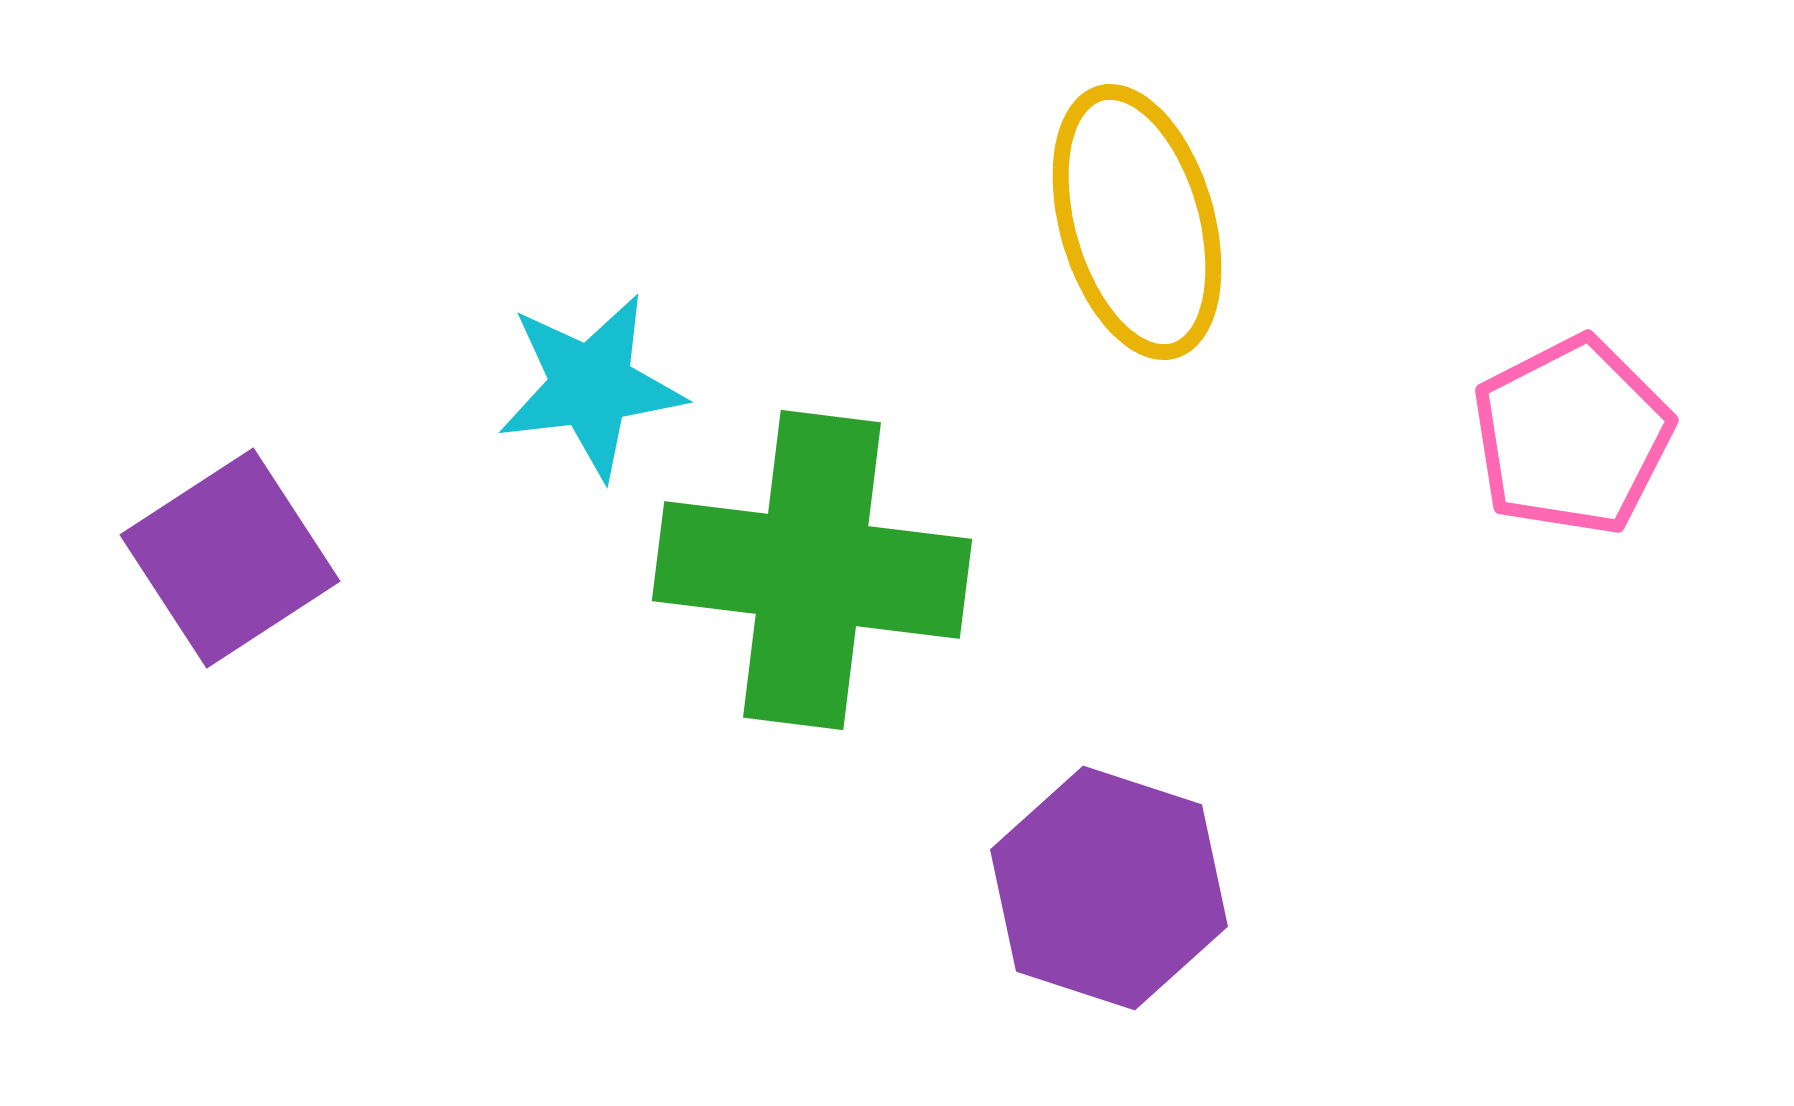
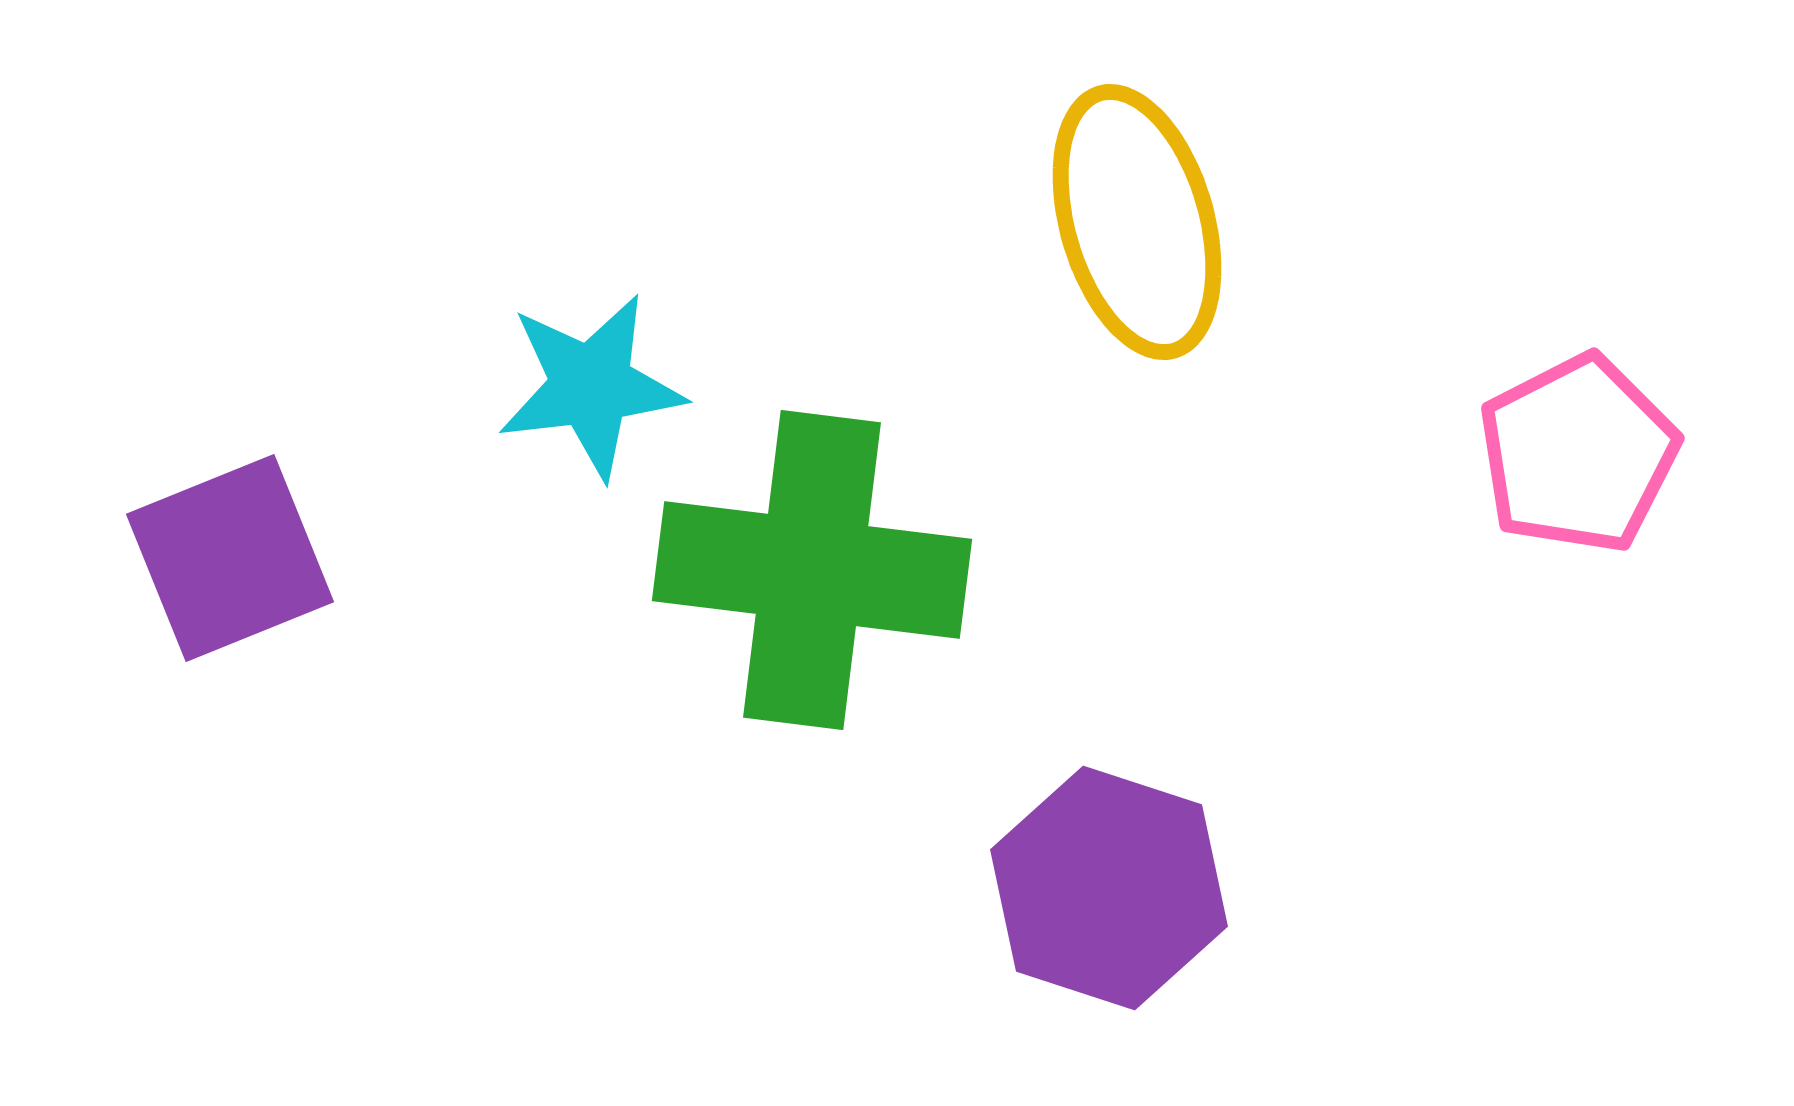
pink pentagon: moved 6 px right, 18 px down
purple square: rotated 11 degrees clockwise
